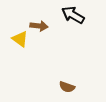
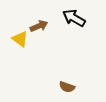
black arrow: moved 1 px right, 3 px down
brown arrow: rotated 30 degrees counterclockwise
